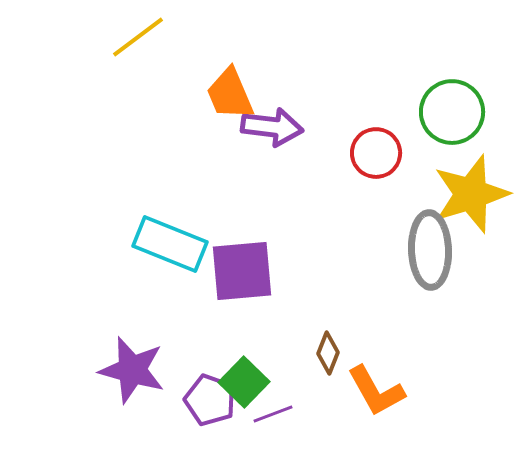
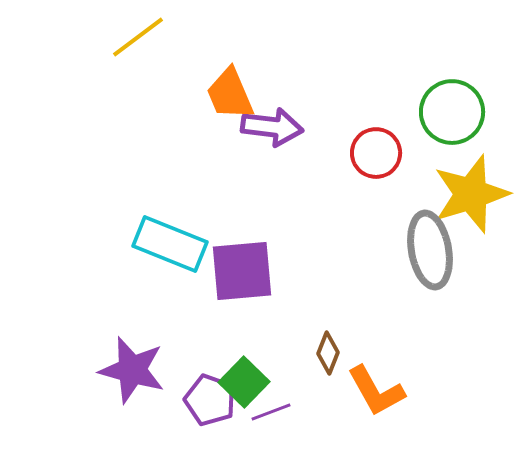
gray ellipse: rotated 8 degrees counterclockwise
purple line: moved 2 px left, 2 px up
